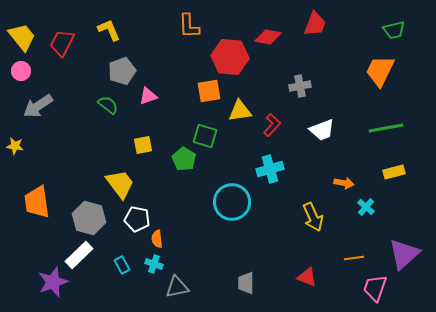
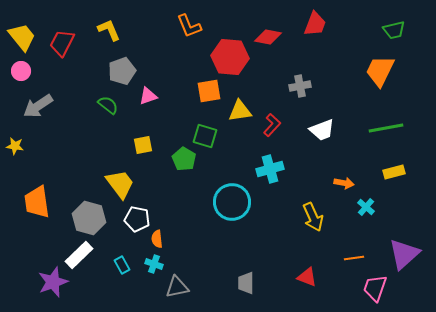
orange L-shape at (189, 26): rotated 20 degrees counterclockwise
